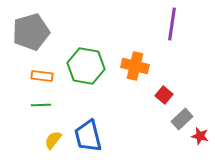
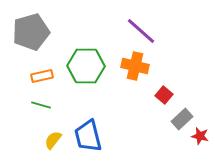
purple line: moved 31 px left, 7 px down; rotated 56 degrees counterclockwise
green hexagon: rotated 9 degrees counterclockwise
orange rectangle: rotated 20 degrees counterclockwise
green line: rotated 18 degrees clockwise
